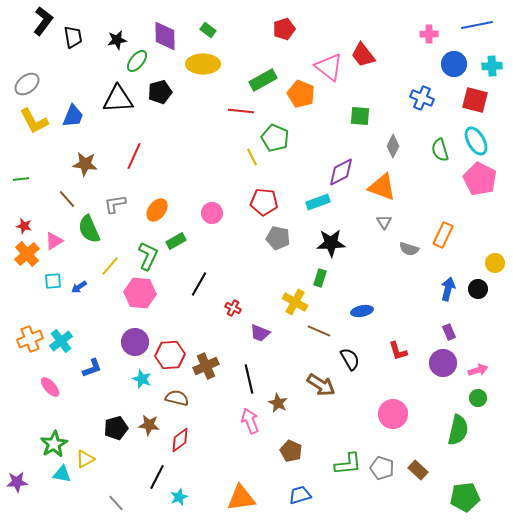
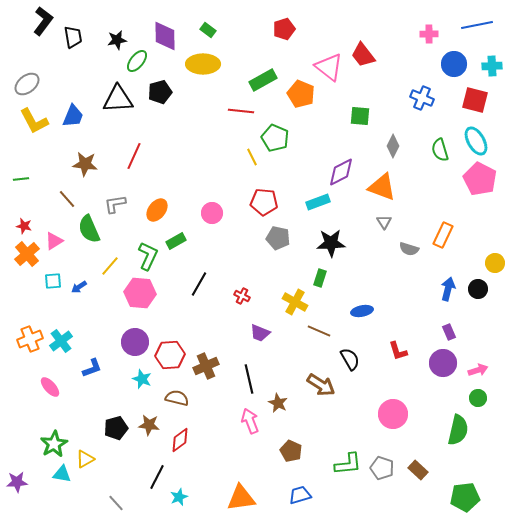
red cross at (233, 308): moved 9 px right, 12 px up
